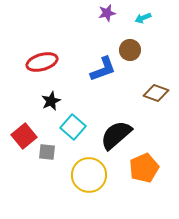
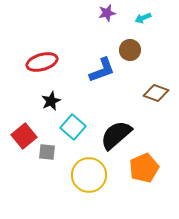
blue L-shape: moved 1 px left, 1 px down
